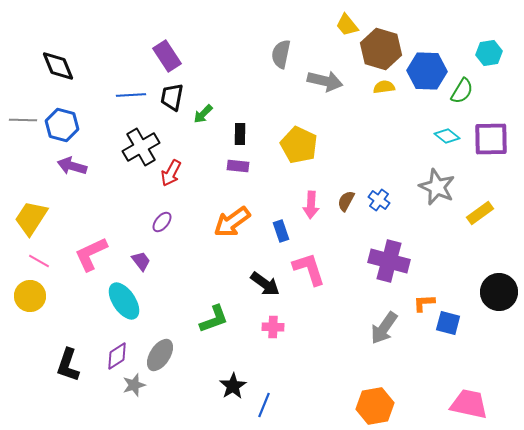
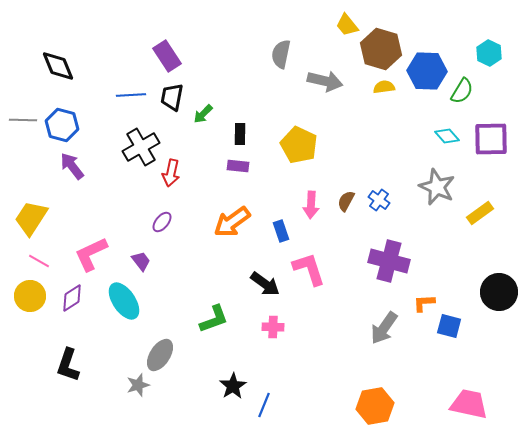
cyan hexagon at (489, 53): rotated 25 degrees counterclockwise
cyan diamond at (447, 136): rotated 10 degrees clockwise
purple arrow at (72, 166): rotated 36 degrees clockwise
red arrow at (171, 173): rotated 16 degrees counterclockwise
blue square at (448, 323): moved 1 px right, 3 px down
purple diamond at (117, 356): moved 45 px left, 58 px up
gray star at (134, 385): moved 4 px right
